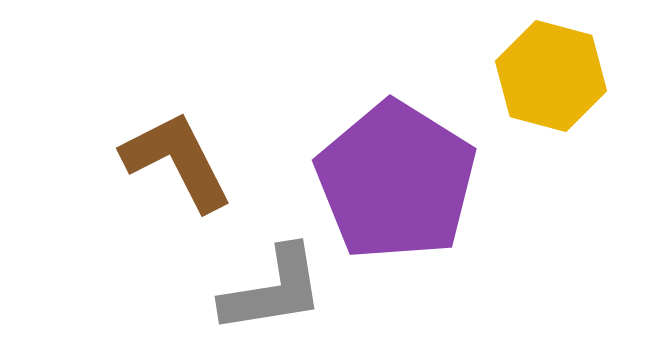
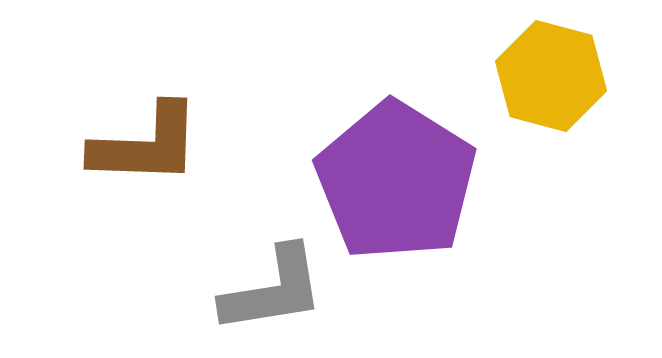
brown L-shape: moved 31 px left, 16 px up; rotated 119 degrees clockwise
